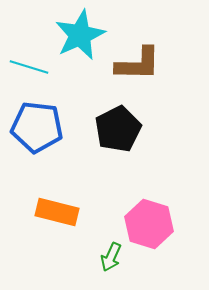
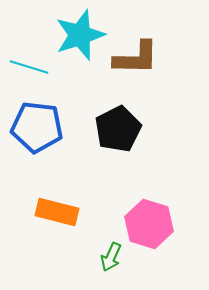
cyan star: rotated 6 degrees clockwise
brown L-shape: moved 2 px left, 6 px up
